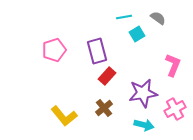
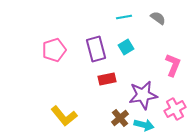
cyan square: moved 11 px left, 13 px down
purple rectangle: moved 1 px left, 2 px up
red rectangle: moved 3 px down; rotated 36 degrees clockwise
purple star: moved 2 px down
brown cross: moved 16 px right, 10 px down
